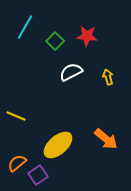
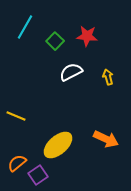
orange arrow: rotated 15 degrees counterclockwise
